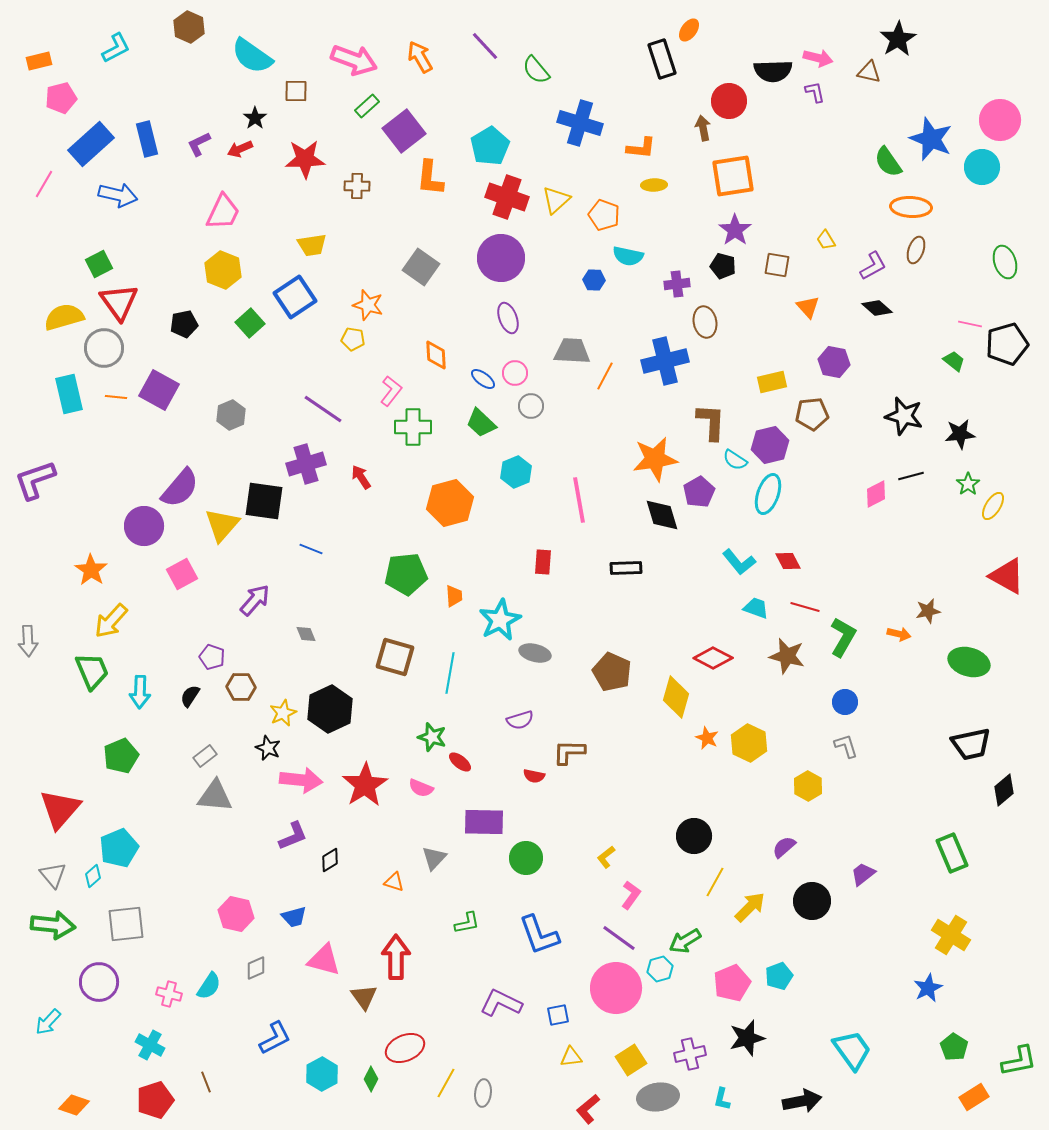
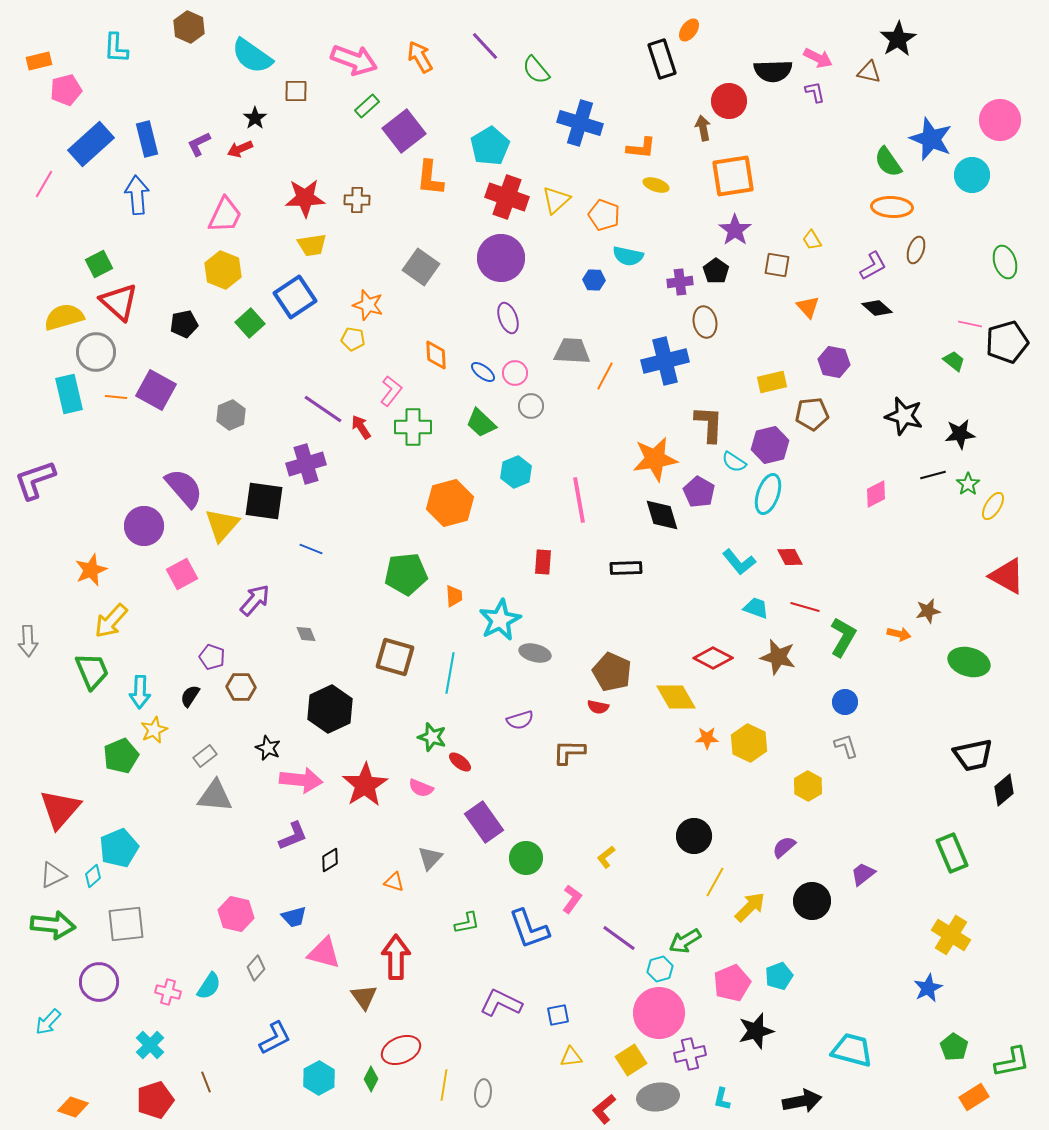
cyan L-shape at (116, 48): rotated 120 degrees clockwise
pink arrow at (818, 58): rotated 12 degrees clockwise
pink pentagon at (61, 98): moved 5 px right, 8 px up
red star at (305, 159): moved 39 px down
cyan circle at (982, 167): moved 10 px left, 8 px down
yellow ellipse at (654, 185): moved 2 px right; rotated 20 degrees clockwise
brown cross at (357, 186): moved 14 px down
blue arrow at (118, 195): moved 19 px right; rotated 108 degrees counterclockwise
orange ellipse at (911, 207): moved 19 px left
pink trapezoid at (223, 212): moved 2 px right, 3 px down
yellow trapezoid at (826, 240): moved 14 px left
black pentagon at (723, 266): moved 7 px left, 5 px down; rotated 20 degrees clockwise
purple cross at (677, 284): moved 3 px right, 2 px up
red triangle at (119, 302): rotated 12 degrees counterclockwise
black pentagon at (1007, 344): moved 2 px up
gray circle at (104, 348): moved 8 px left, 4 px down
blue ellipse at (483, 379): moved 7 px up
purple square at (159, 390): moved 3 px left
brown L-shape at (711, 422): moved 2 px left, 2 px down
cyan semicircle at (735, 460): moved 1 px left, 2 px down
black line at (911, 476): moved 22 px right, 1 px up
red arrow at (361, 477): moved 50 px up
purple semicircle at (180, 488): moved 4 px right; rotated 81 degrees counterclockwise
purple pentagon at (699, 492): rotated 12 degrees counterclockwise
red diamond at (788, 561): moved 2 px right, 4 px up
orange star at (91, 570): rotated 16 degrees clockwise
brown star at (787, 656): moved 9 px left, 1 px down
yellow diamond at (676, 697): rotated 45 degrees counterclockwise
yellow star at (283, 713): moved 129 px left, 17 px down
orange star at (707, 738): rotated 25 degrees counterclockwise
black trapezoid at (971, 744): moved 2 px right, 11 px down
red semicircle at (534, 776): moved 64 px right, 69 px up
purple rectangle at (484, 822): rotated 54 degrees clockwise
gray triangle at (434, 858): moved 4 px left
gray triangle at (53, 875): rotated 44 degrees clockwise
pink L-shape at (631, 895): moved 59 px left, 4 px down
blue L-shape at (539, 935): moved 10 px left, 6 px up
pink triangle at (324, 960): moved 7 px up
gray diamond at (256, 968): rotated 25 degrees counterclockwise
pink circle at (616, 988): moved 43 px right, 25 px down
pink cross at (169, 994): moved 1 px left, 2 px up
black star at (747, 1038): moved 9 px right, 7 px up
cyan cross at (150, 1045): rotated 16 degrees clockwise
red ellipse at (405, 1048): moved 4 px left, 2 px down
cyan trapezoid at (852, 1050): rotated 39 degrees counterclockwise
green L-shape at (1019, 1061): moved 7 px left, 1 px down
cyan hexagon at (322, 1074): moved 3 px left, 4 px down
yellow line at (446, 1083): moved 2 px left, 2 px down; rotated 20 degrees counterclockwise
orange diamond at (74, 1105): moved 1 px left, 2 px down
red L-shape at (588, 1109): moved 16 px right
